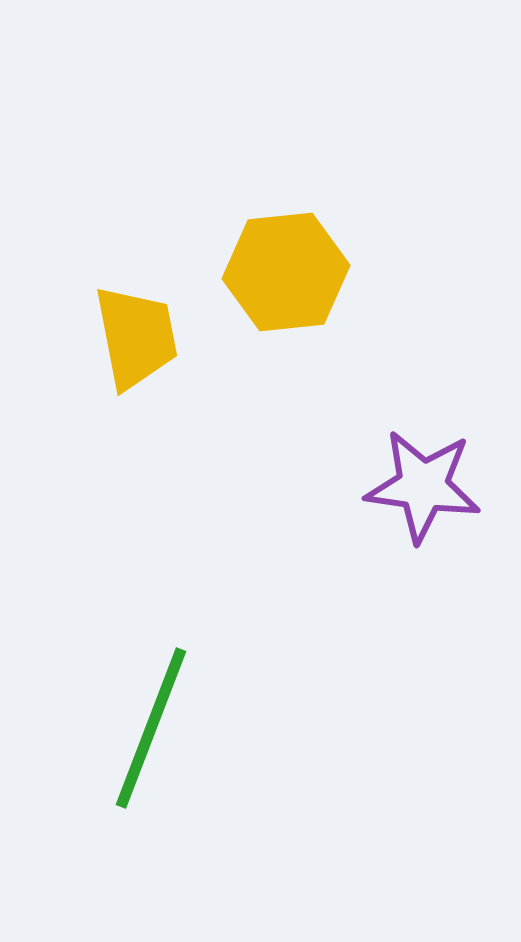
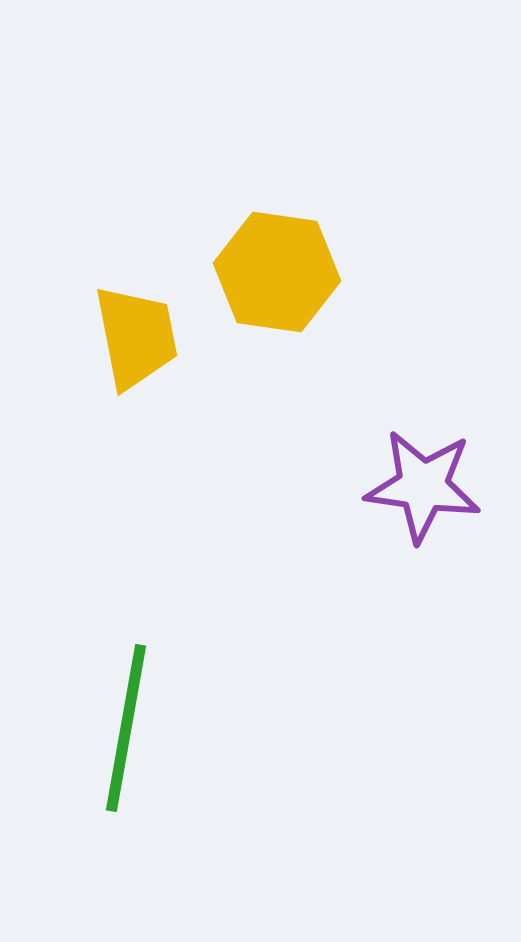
yellow hexagon: moved 9 px left; rotated 14 degrees clockwise
green line: moved 25 px left; rotated 11 degrees counterclockwise
